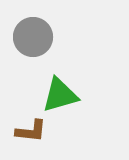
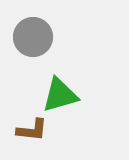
brown L-shape: moved 1 px right, 1 px up
